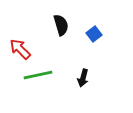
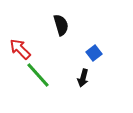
blue square: moved 19 px down
green line: rotated 60 degrees clockwise
